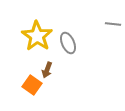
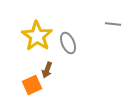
orange square: rotated 30 degrees clockwise
